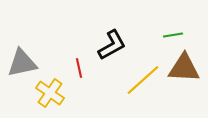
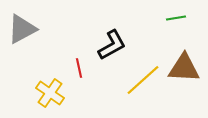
green line: moved 3 px right, 17 px up
gray triangle: moved 34 px up; rotated 16 degrees counterclockwise
